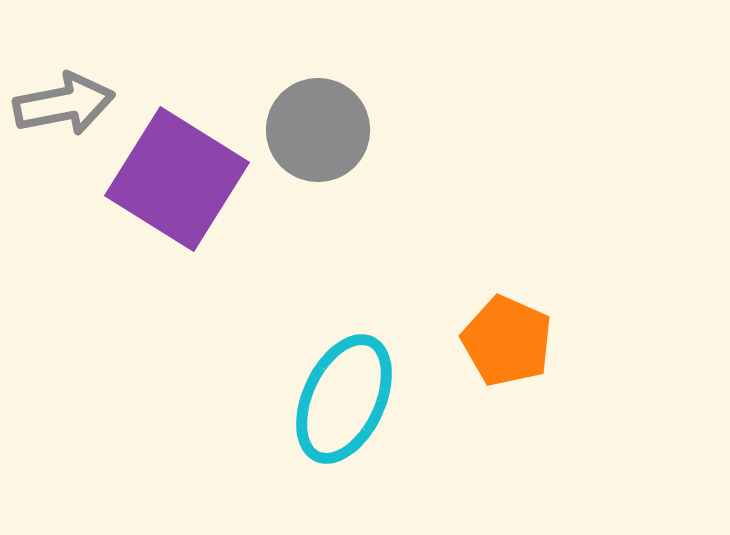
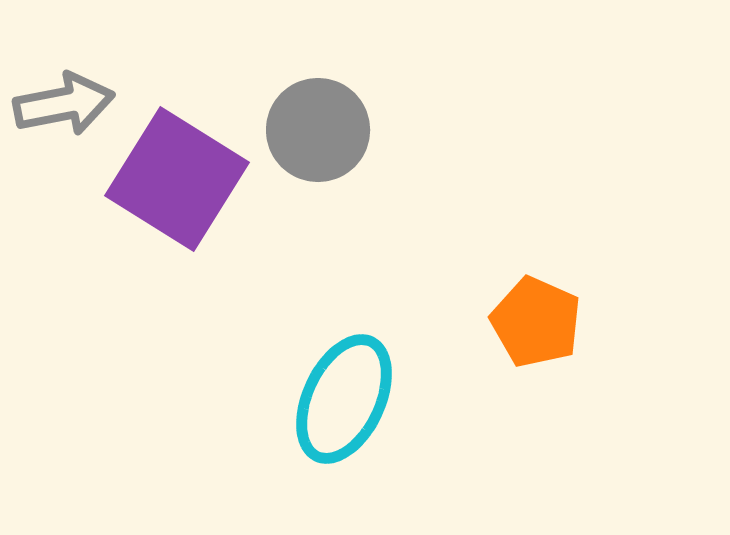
orange pentagon: moved 29 px right, 19 px up
